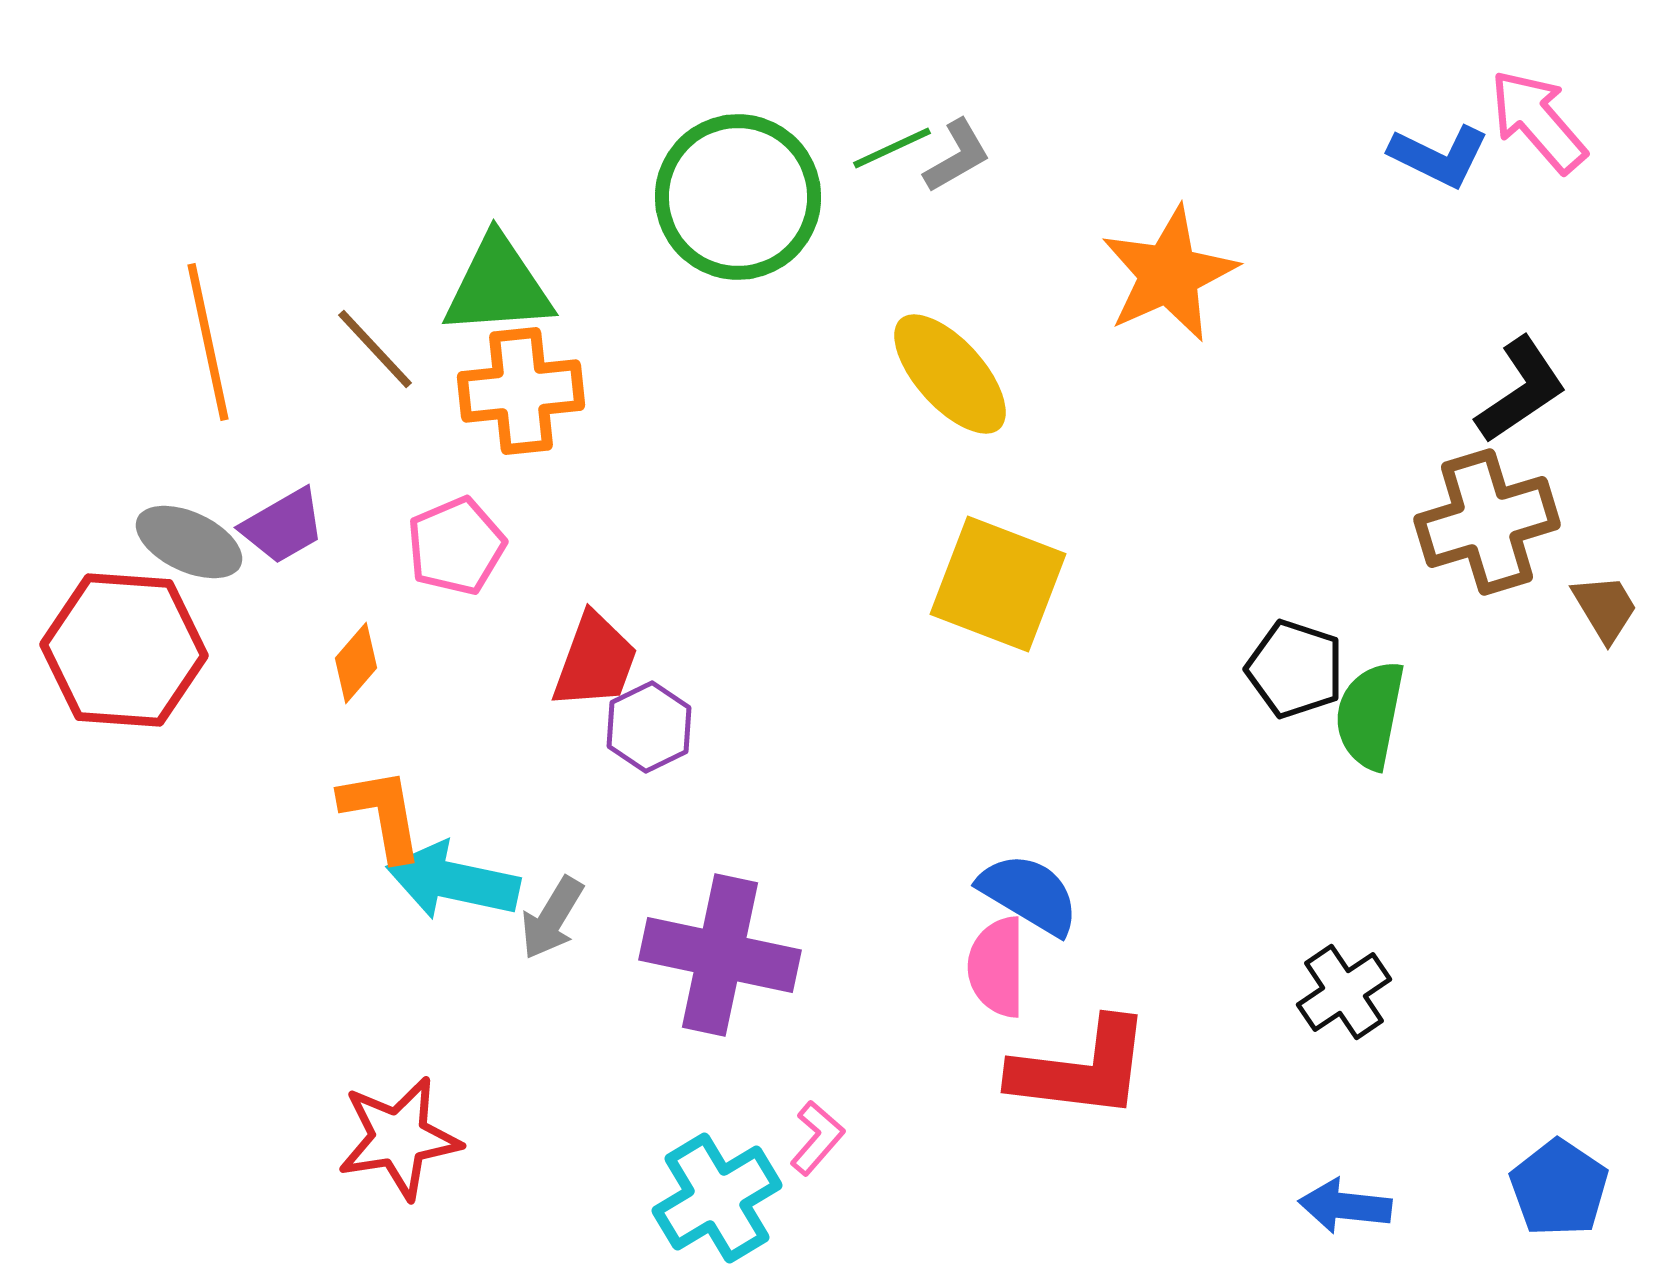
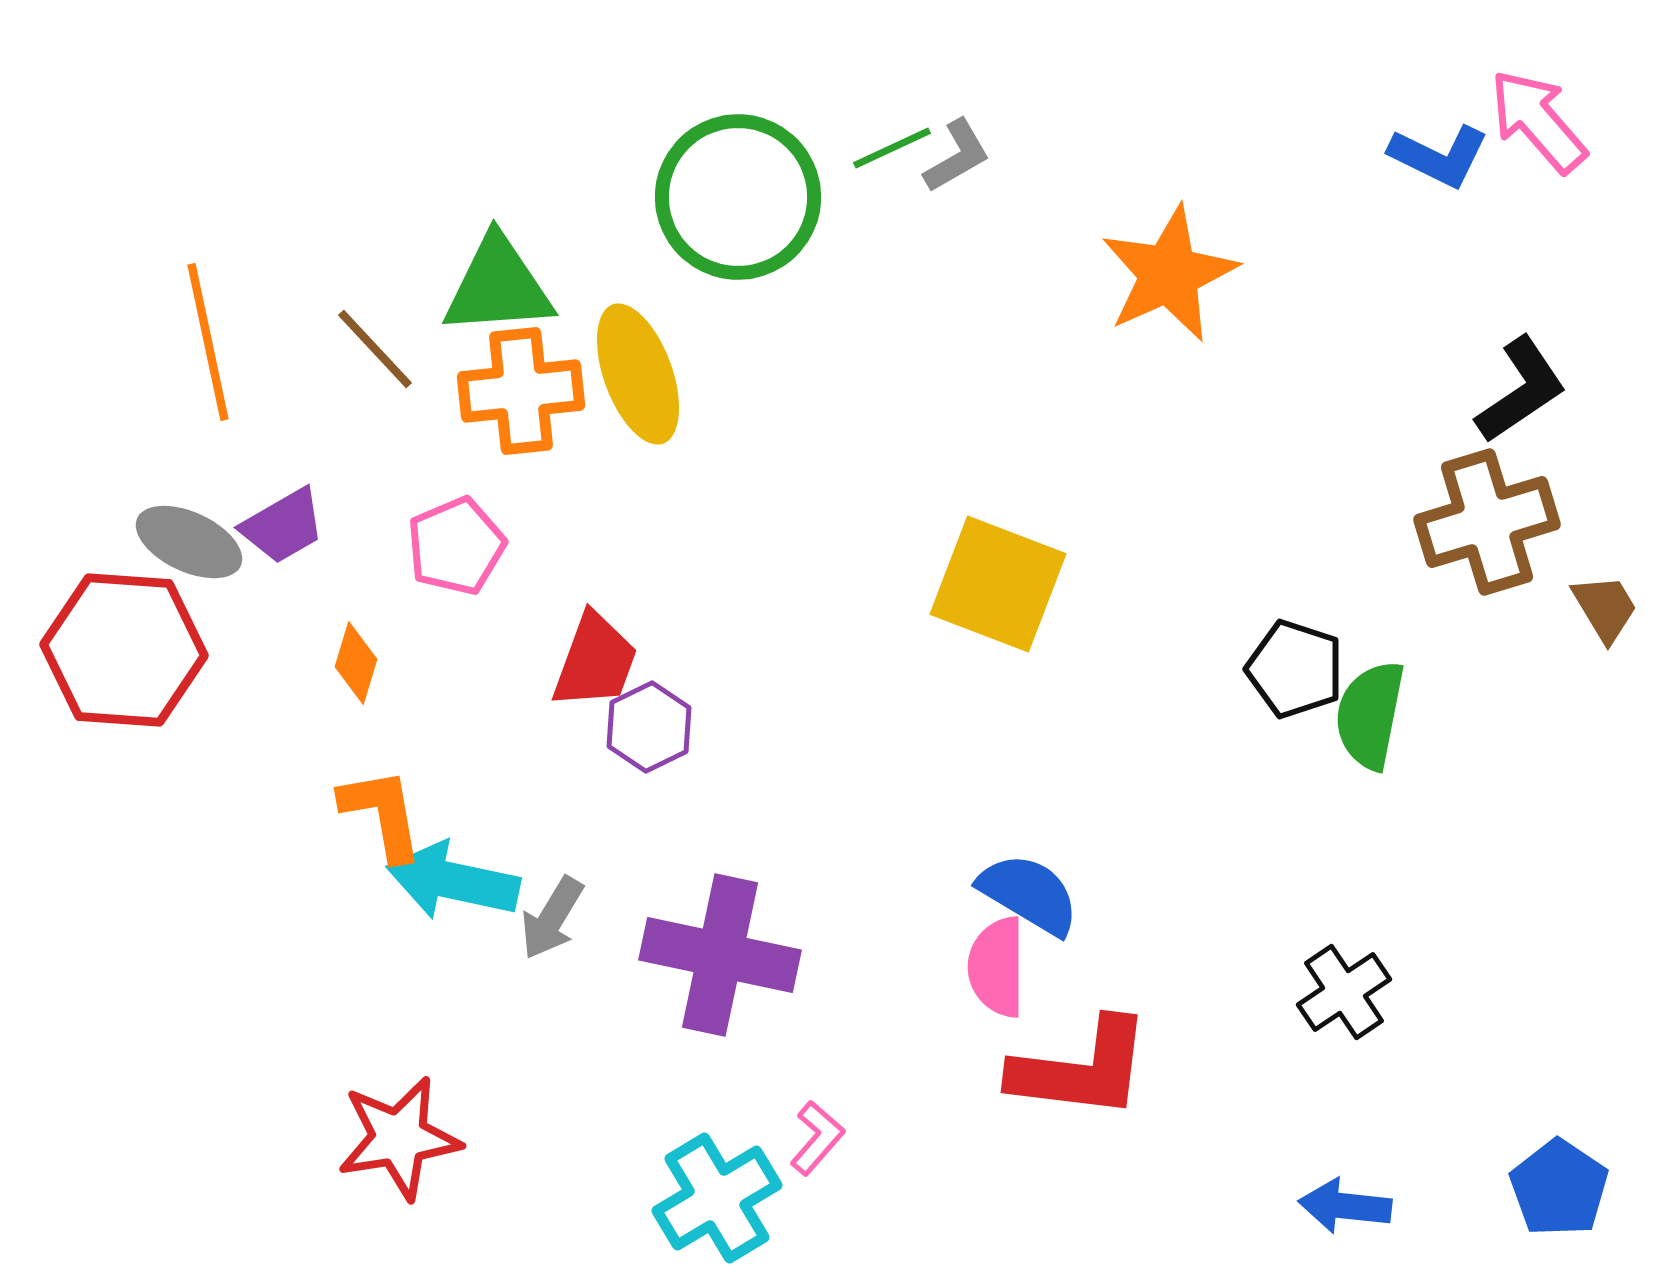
yellow ellipse: moved 312 px left; rotated 22 degrees clockwise
orange diamond: rotated 24 degrees counterclockwise
